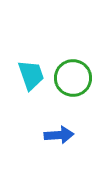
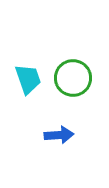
cyan trapezoid: moved 3 px left, 4 px down
